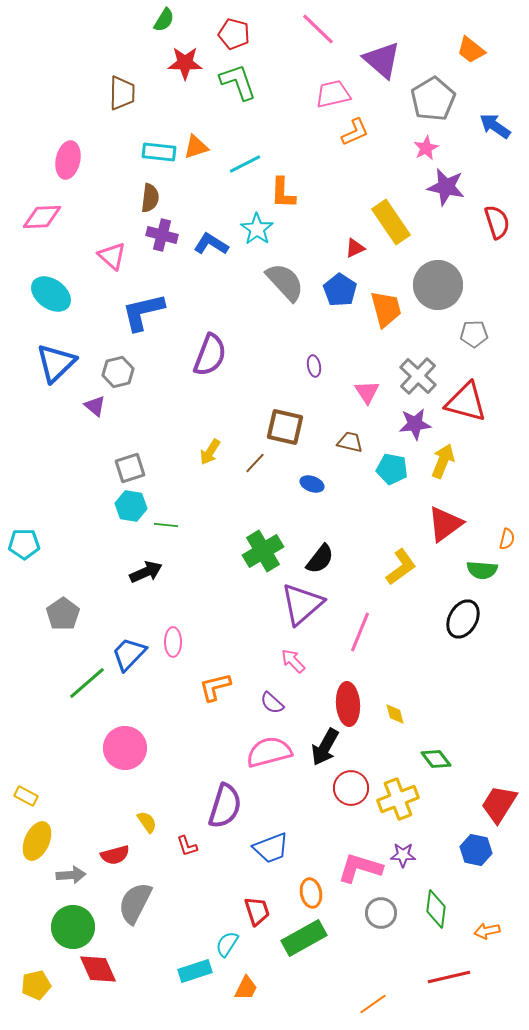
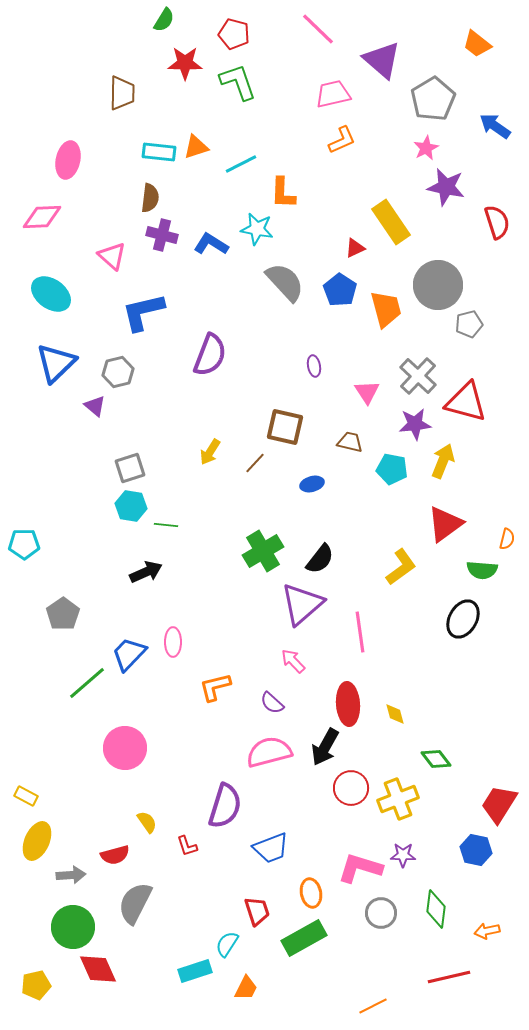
orange trapezoid at (471, 50): moved 6 px right, 6 px up
orange L-shape at (355, 132): moved 13 px left, 8 px down
cyan line at (245, 164): moved 4 px left
cyan star at (257, 229): rotated 24 degrees counterclockwise
gray pentagon at (474, 334): moved 5 px left, 10 px up; rotated 12 degrees counterclockwise
blue ellipse at (312, 484): rotated 35 degrees counterclockwise
pink line at (360, 632): rotated 30 degrees counterclockwise
orange line at (373, 1004): moved 2 px down; rotated 8 degrees clockwise
